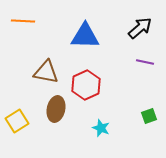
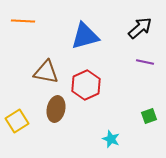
blue triangle: rotated 16 degrees counterclockwise
cyan star: moved 10 px right, 11 px down
